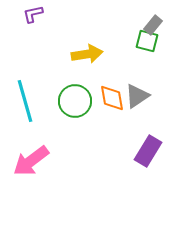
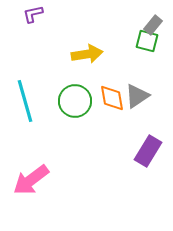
pink arrow: moved 19 px down
